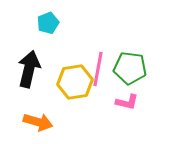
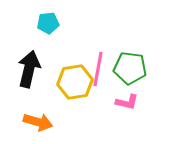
cyan pentagon: rotated 15 degrees clockwise
